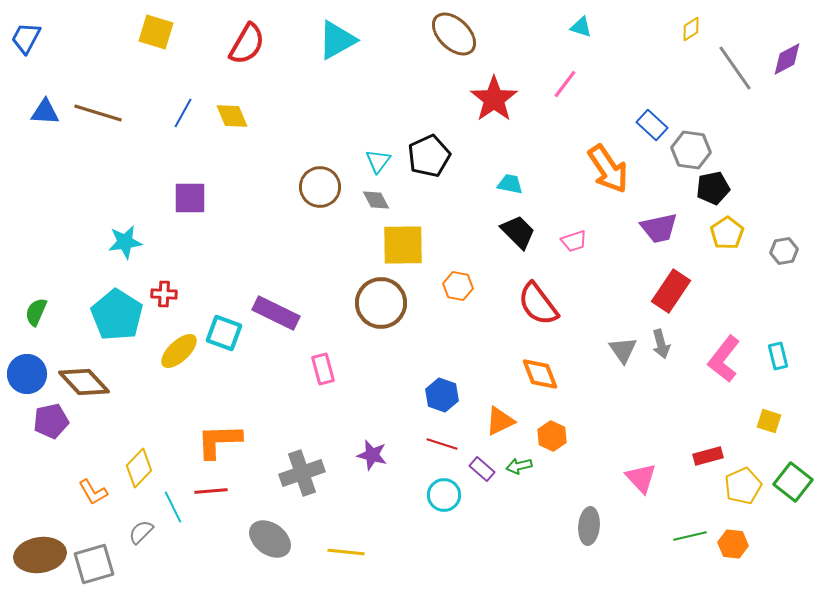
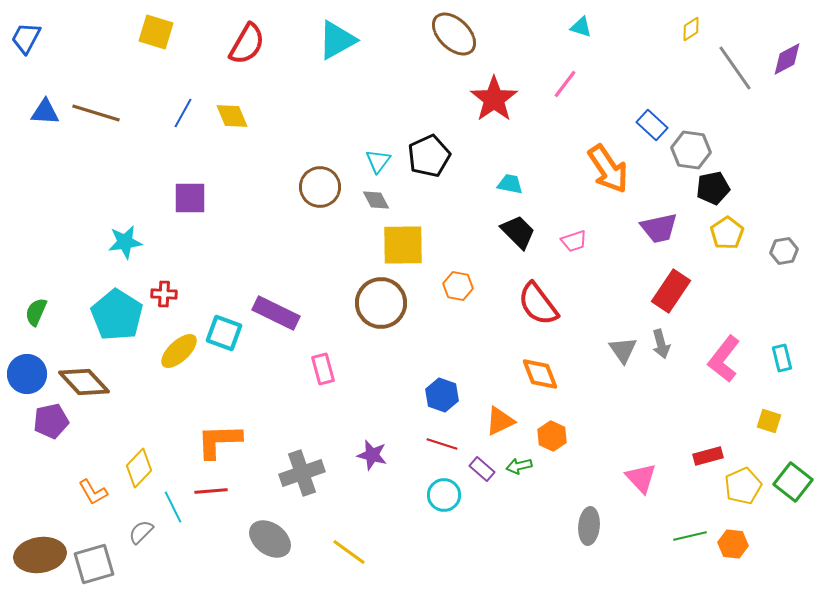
brown line at (98, 113): moved 2 px left
cyan rectangle at (778, 356): moved 4 px right, 2 px down
yellow line at (346, 552): moved 3 px right; rotated 30 degrees clockwise
